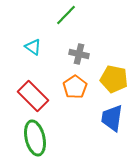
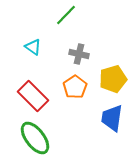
yellow pentagon: moved 1 px left; rotated 28 degrees counterclockwise
green ellipse: rotated 24 degrees counterclockwise
